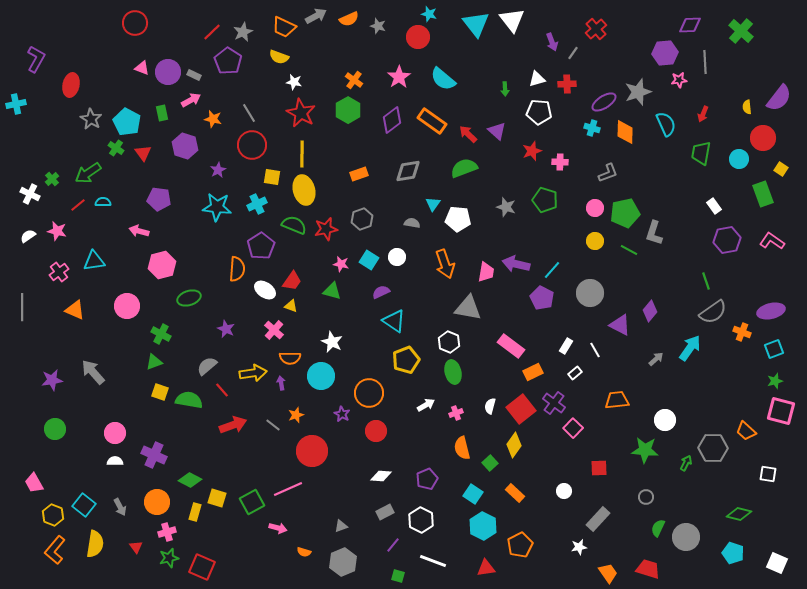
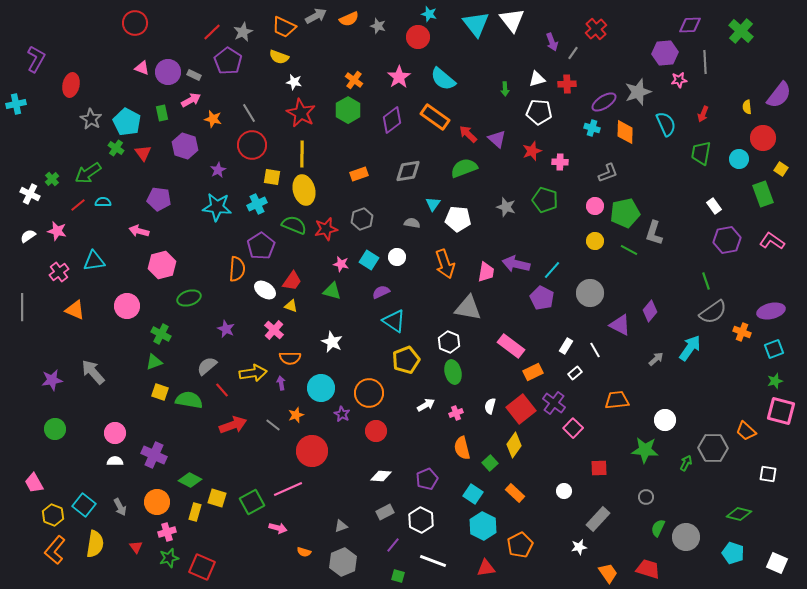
purple semicircle at (779, 98): moved 3 px up
orange rectangle at (432, 121): moved 3 px right, 4 px up
purple triangle at (497, 131): moved 8 px down
pink circle at (595, 208): moved 2 px up
cyan circle at (321, 376): moved 12 px down
